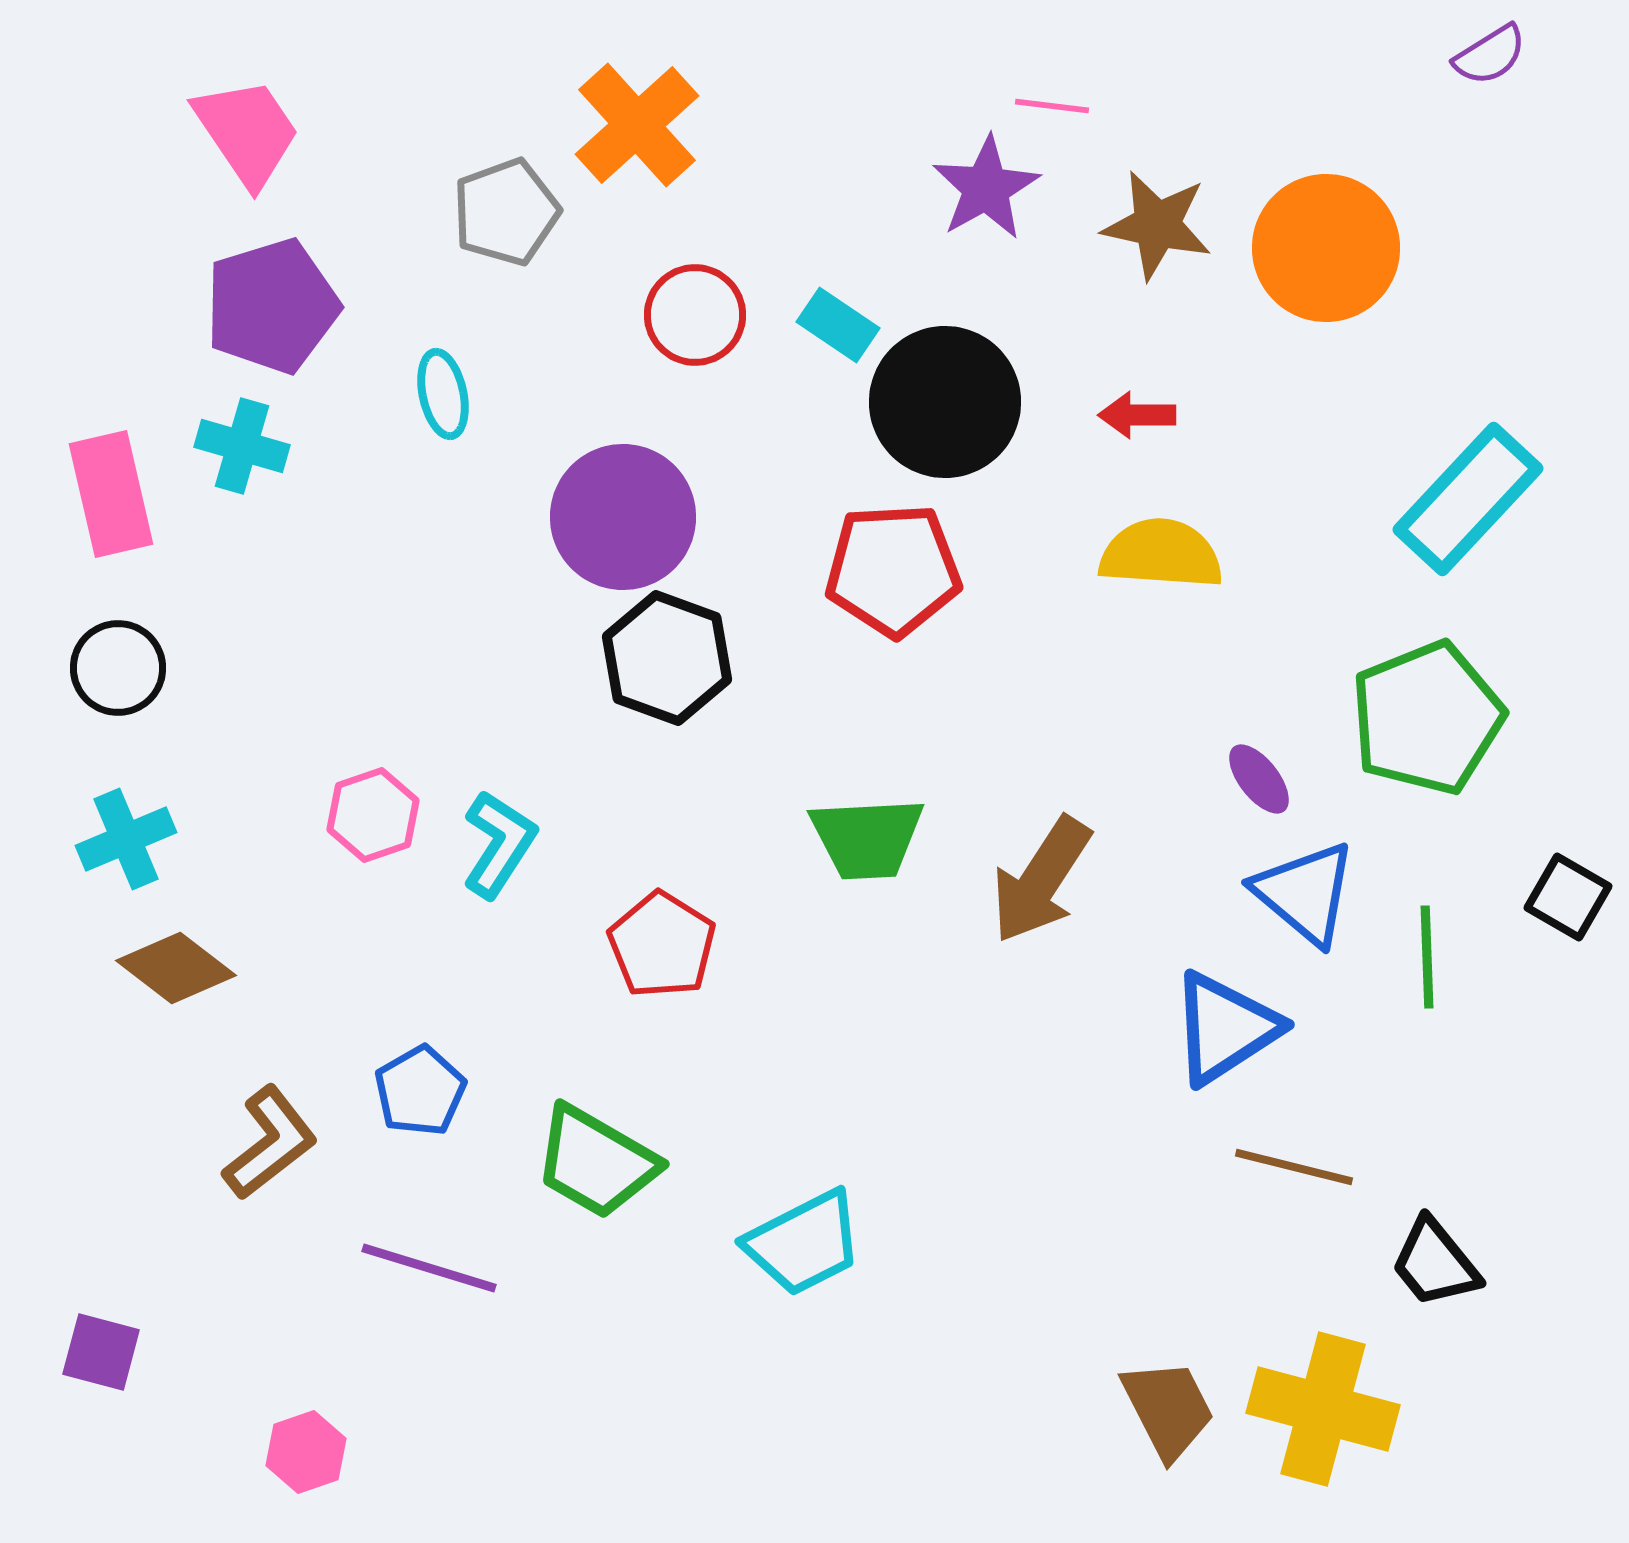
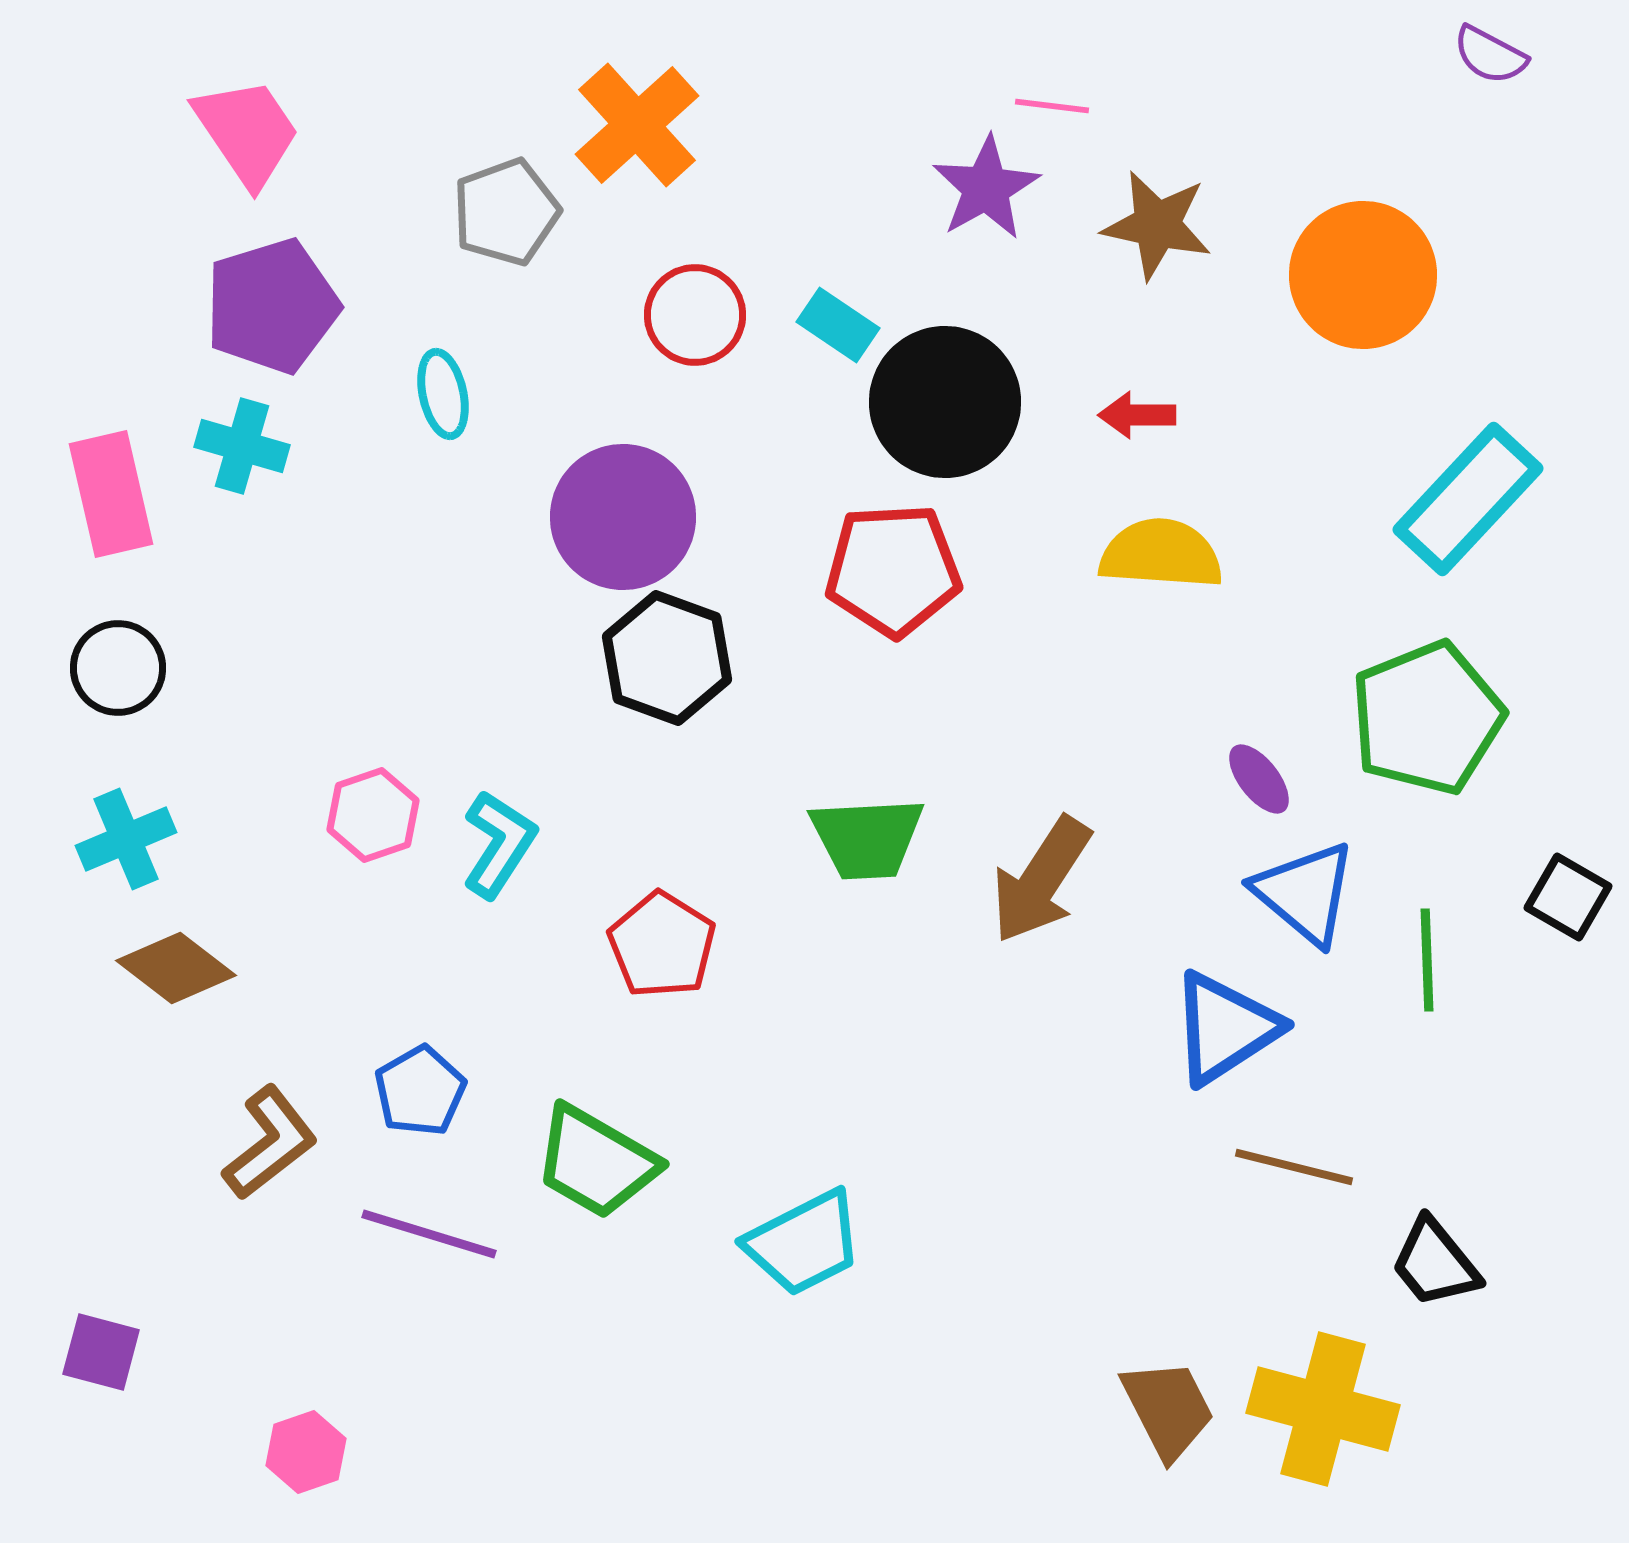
purple semicircle at (1490, 55): rotated 60 degrees clockwise
orange circle at (1326, 248): moved 37 px right, 27 px down
green line at (1427, 957): moved 3 px down
purple line at (429, 1268): moved 34 px up
